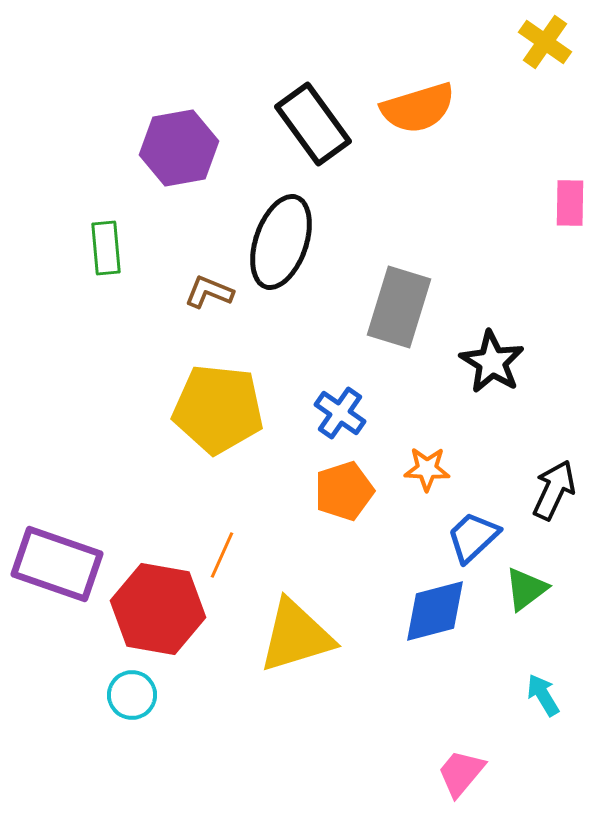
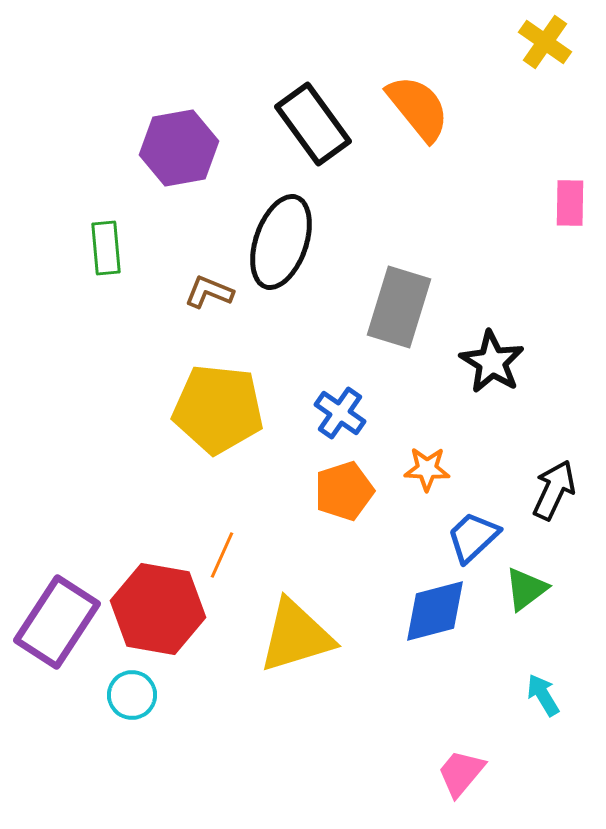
orange semicircle: rotated 112 degrees counterclockwise
purple rectangle: moved 58 px down; rotated 76 degrees counterclockwise
